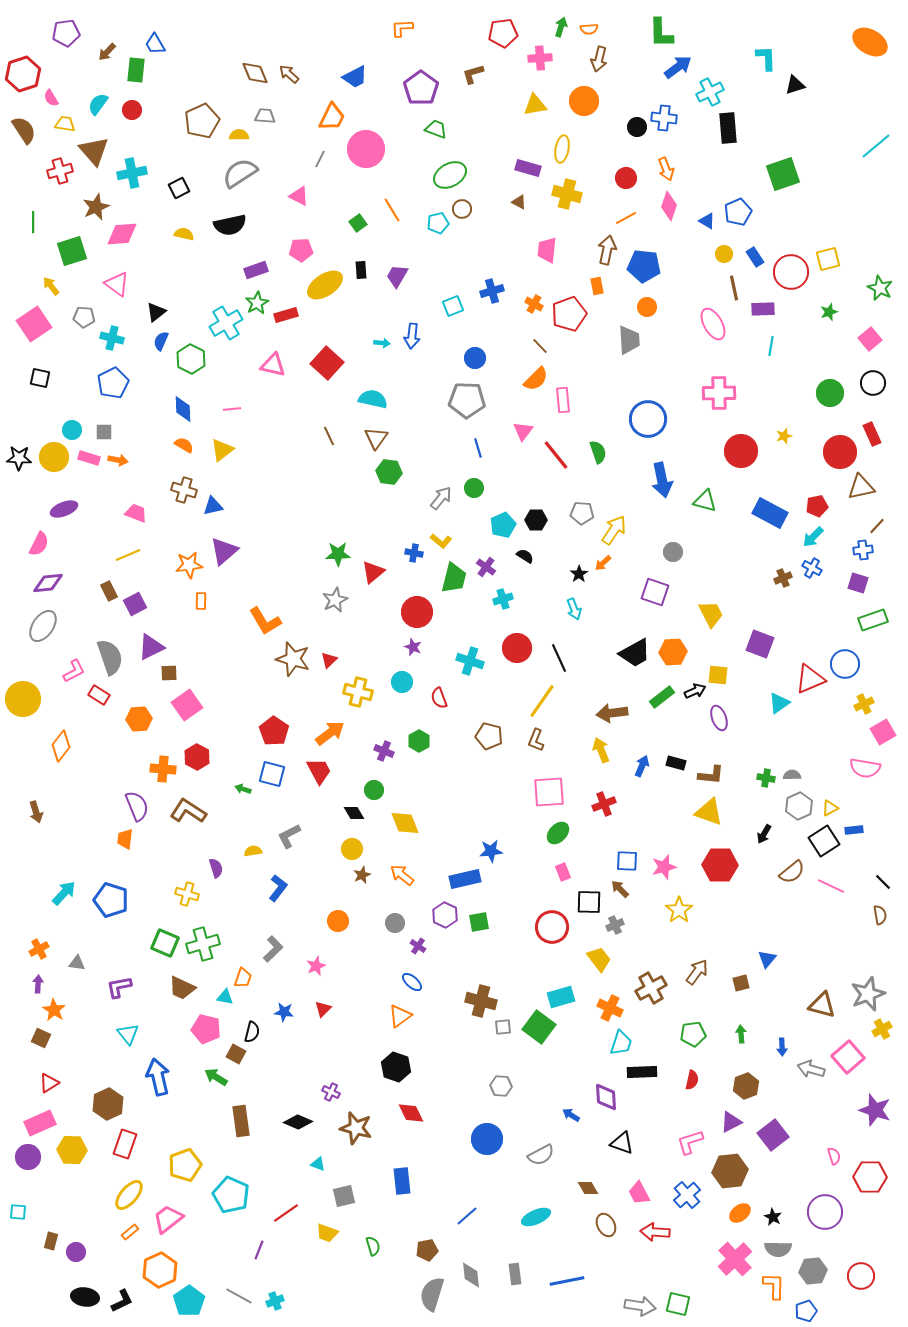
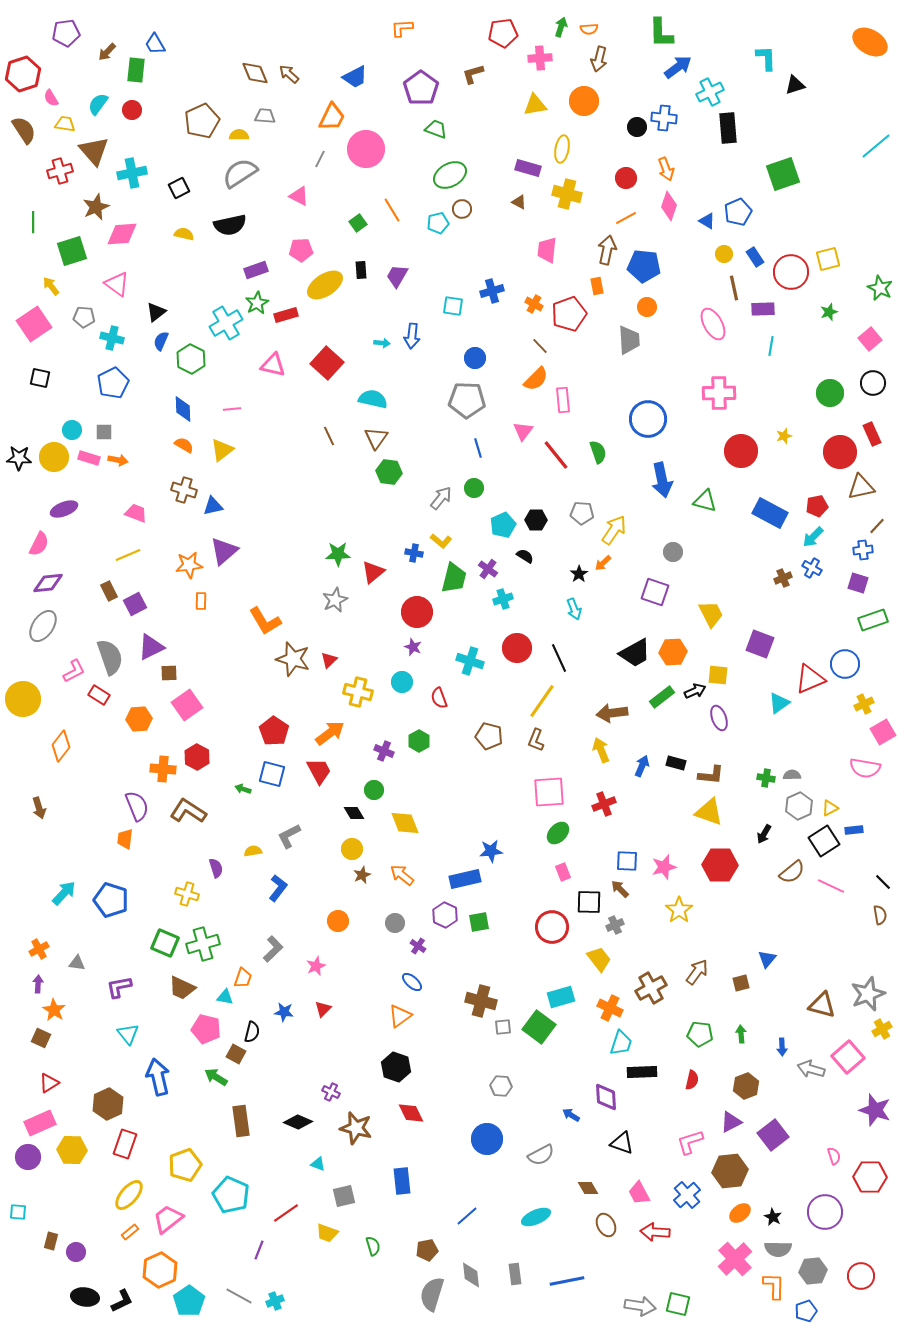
cyan square at (453, 306): rotated 30 degrees clockwise
purple cross at (486, 567): moved 2 px right, 2 px down
brown arrow at (36, 812): moved 3 px right, 4 px up
green pentagon at (693, 1034): moved 7 px right; rotated 15 degrees clockwise
